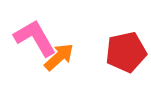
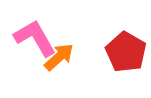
red pentagon: rotated 30 degrees counterclockwise
